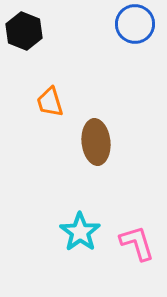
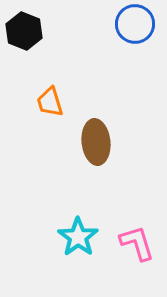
cyan star: moved 2 px left, 5 px down
